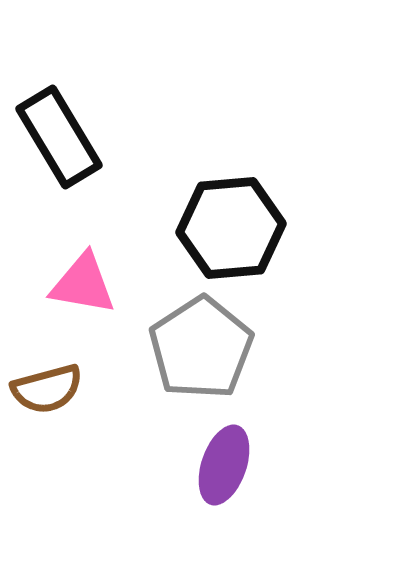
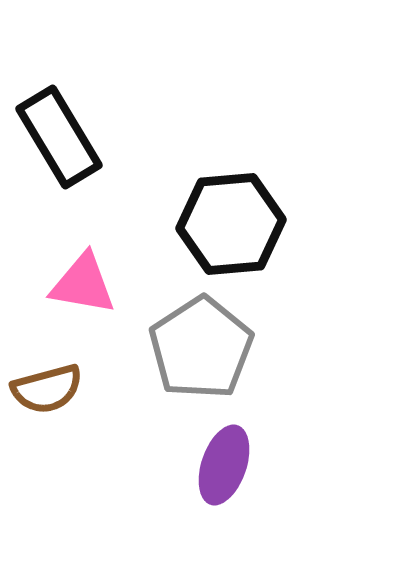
black hexagon: moved 4 px up
